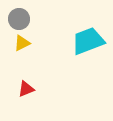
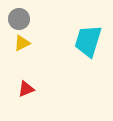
cyan trapezoid: rotated 52 degrees counterclockwise
